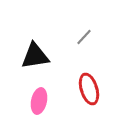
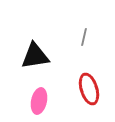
gray line: rotated 30 degrees counterclockwise
